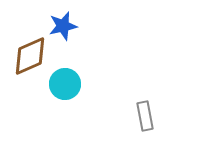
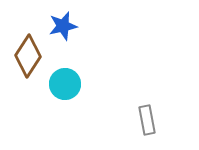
brown diamond: moved 2 px left; rotated 33 degrees counterclockwise
gray rectangle: moved 2 px right, 4 px down
